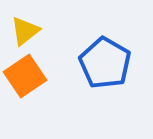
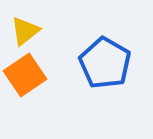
orange square: moved 1 px up
